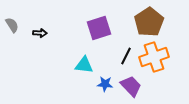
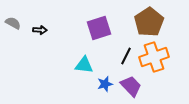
gray semicircle: moved 1 px right, 2 px up; rotated 28 degrees counterclockwise
black arrow: moved 3 px up
blue star: rotated 21 degrees counterclockwise
